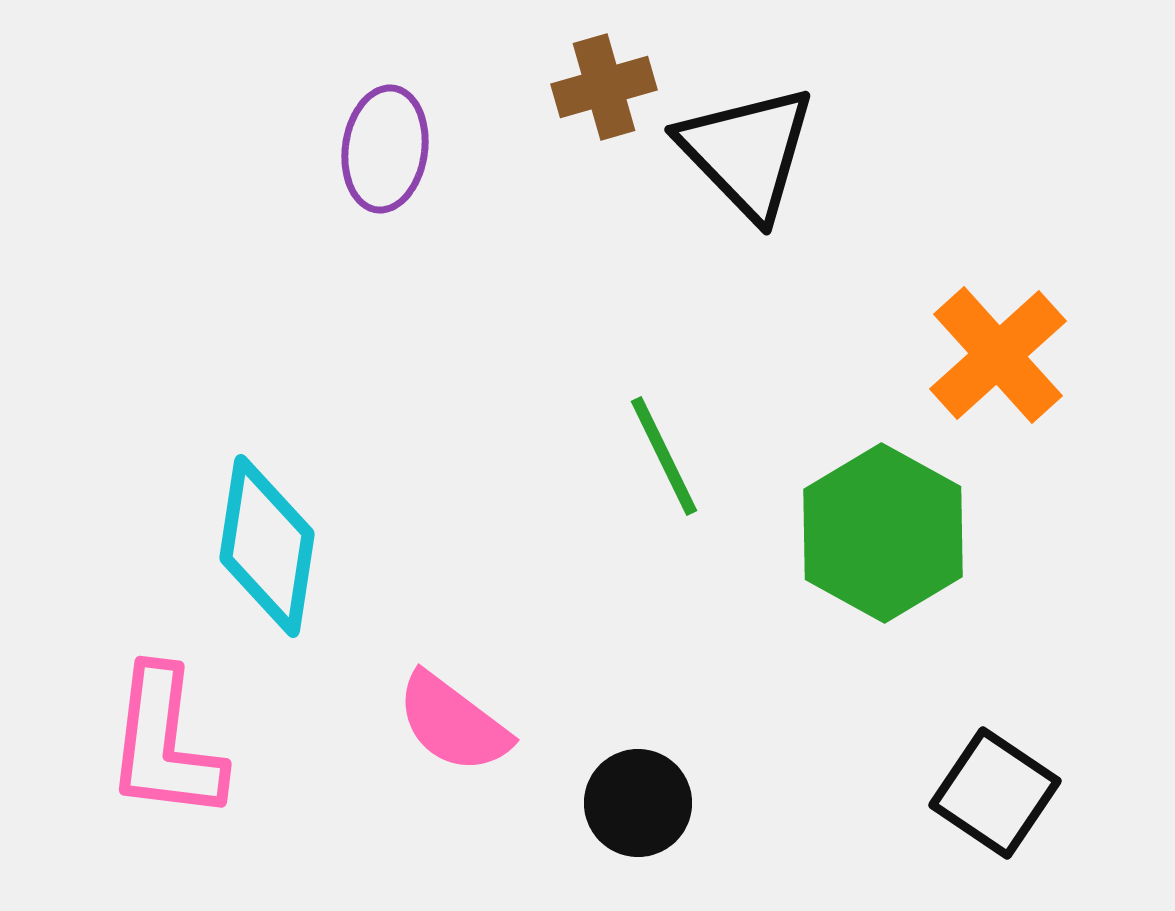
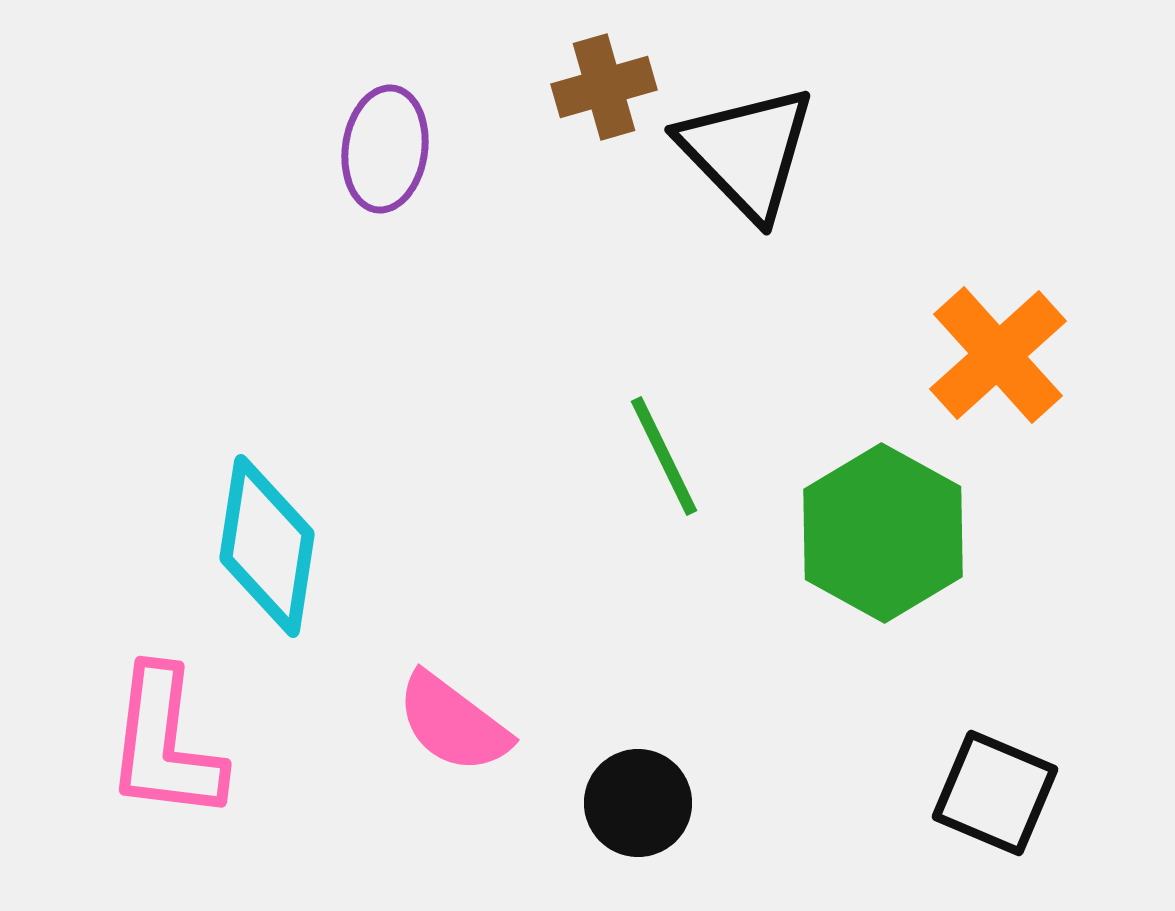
black square: rotated 11 degrees counterclockwise
